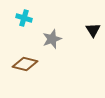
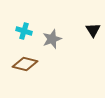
cyan cross: moved 13 px down
